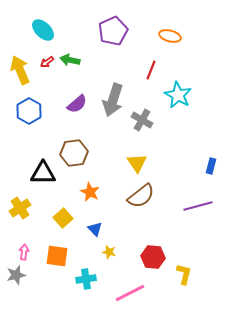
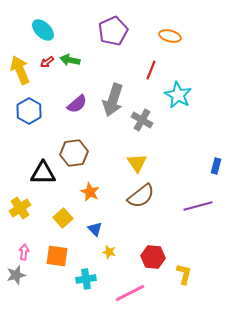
blue rectangle: moved 5 px right
